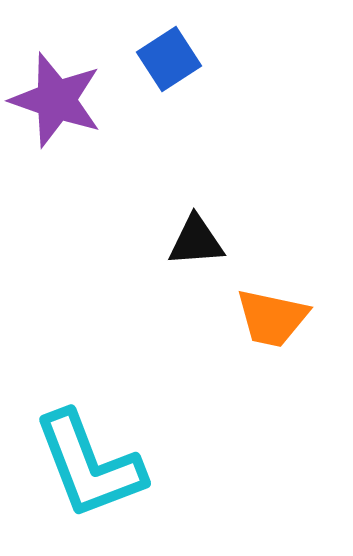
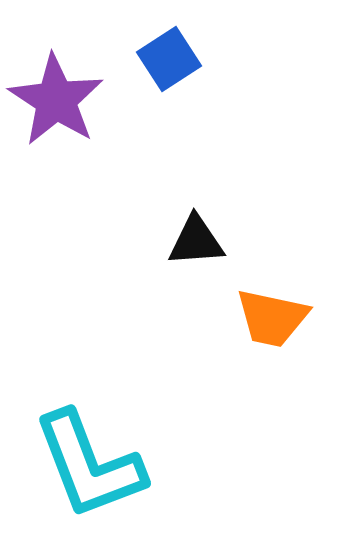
purple star: rotated 14 degrees clockwise
